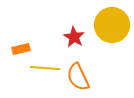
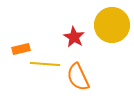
yellow line: moved 4 px up
